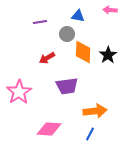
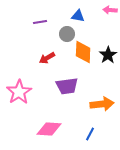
orange arrow: moved 7 px right, 7 px up
